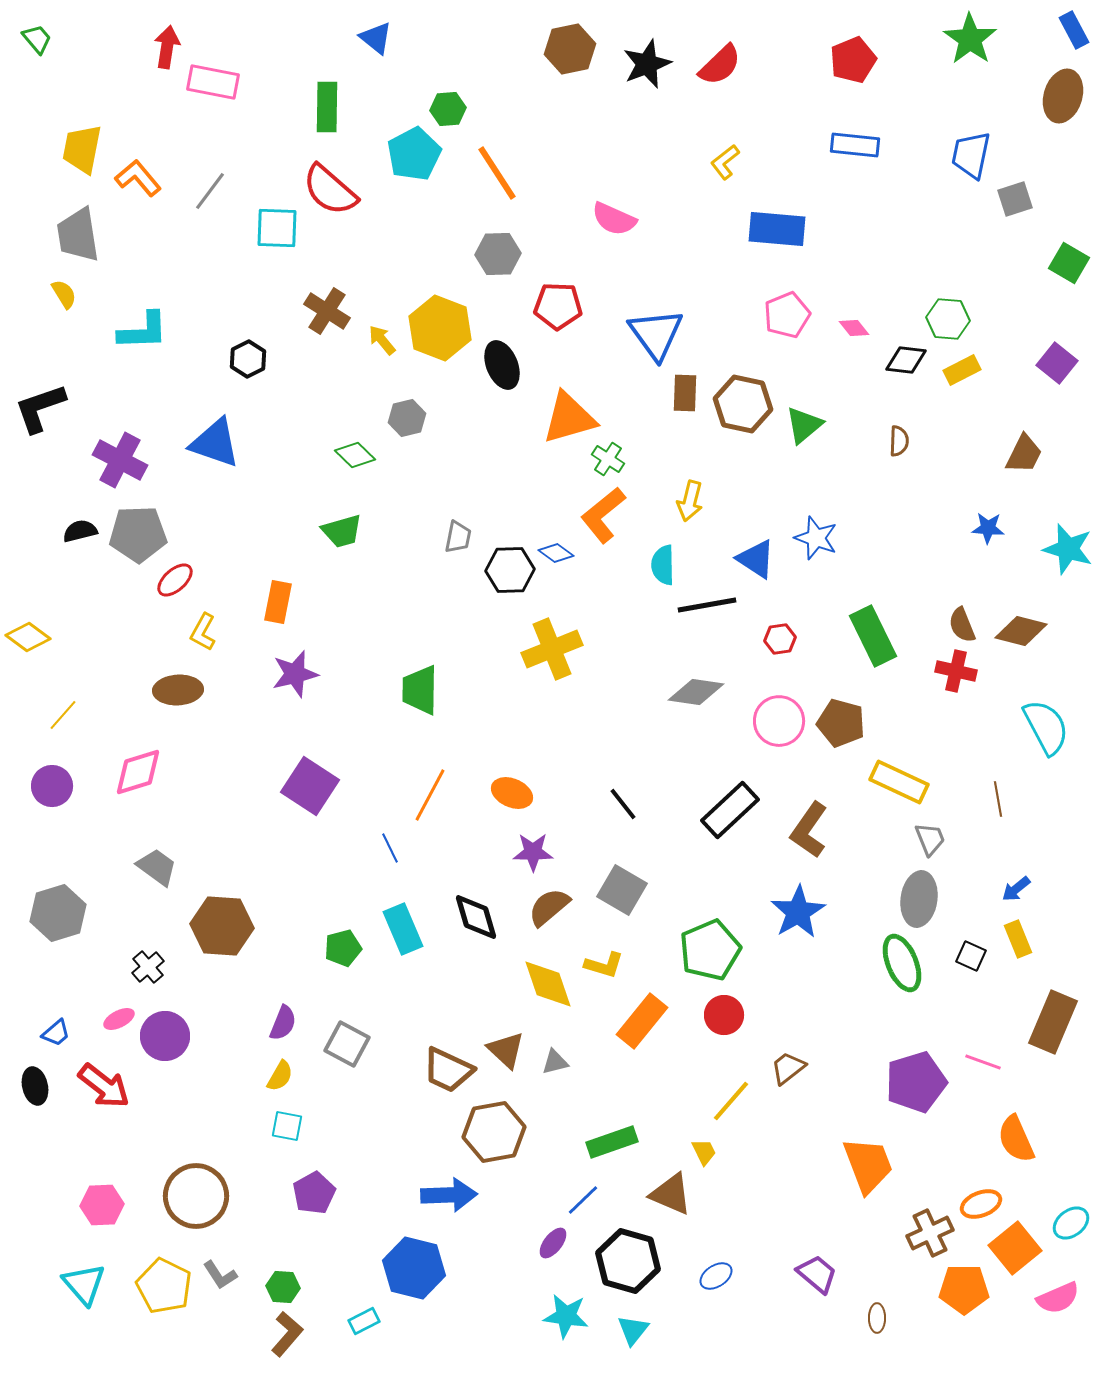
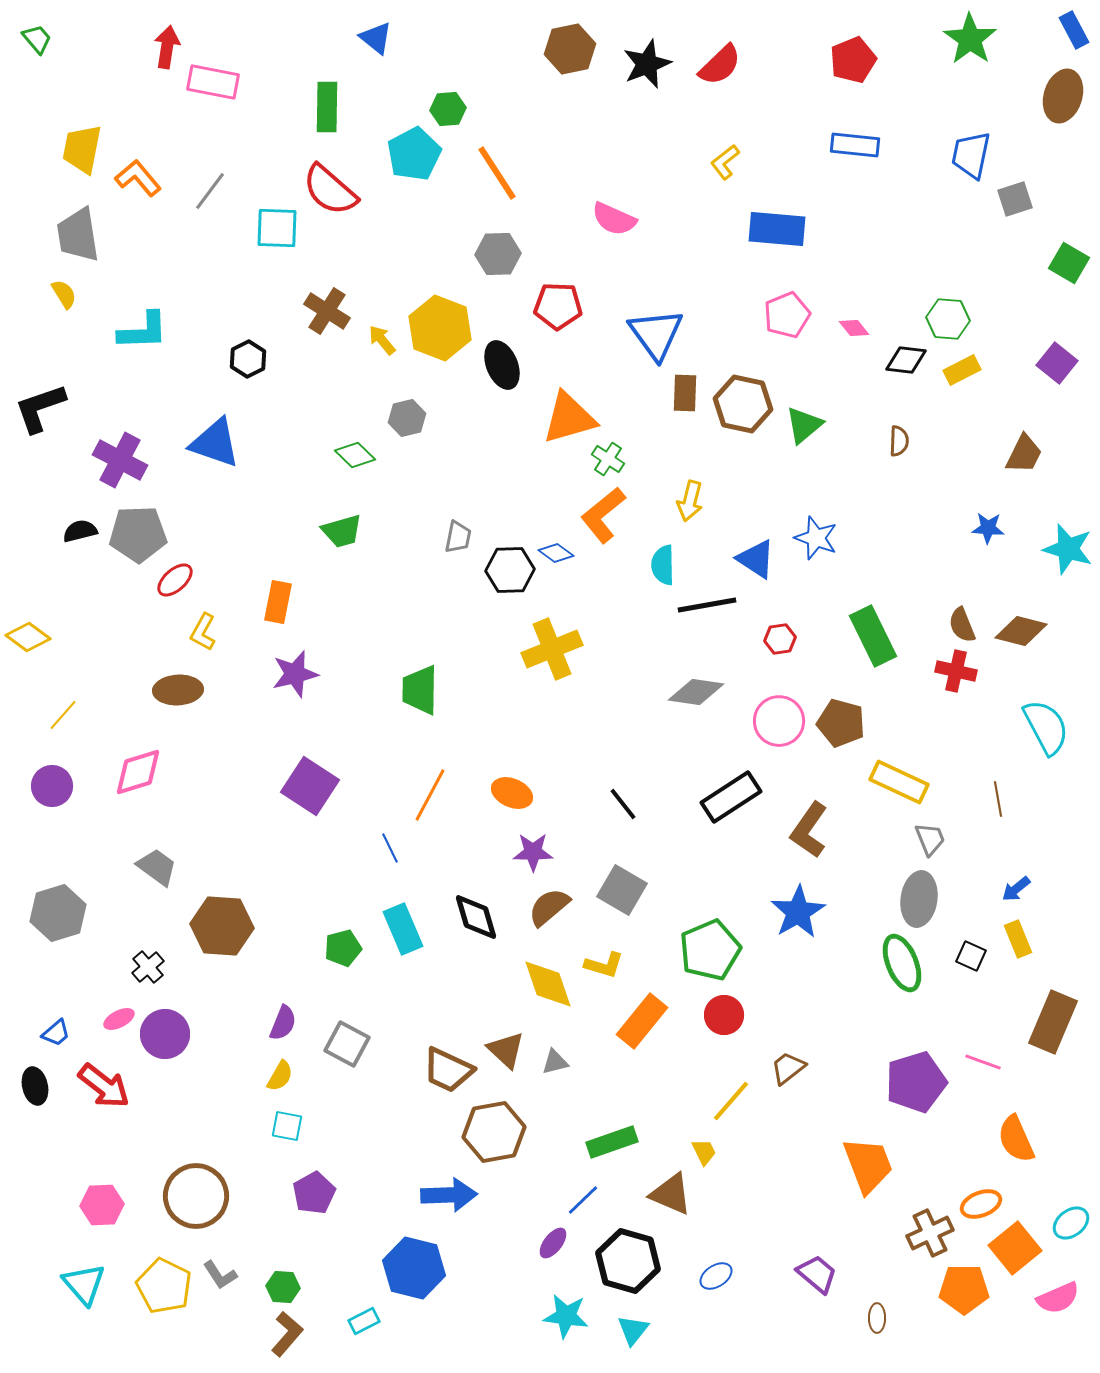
black rectangle at (730, 810): moved 1 px right, 13 px up; rotated 10 degrees clockwise
purple circle at (165, 1036): moved 2 px up
